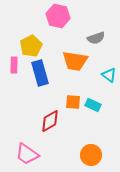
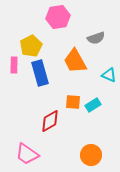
pink hexagon: moved 1 px down; rotated 20 degrees counterclockwise
orange trapezoid: rotated 52 degrees clockwise
cyan triangle: rotated 14 degrees counterclockwise
cyan rectangle: rotated 56 degrees counterclockwise
